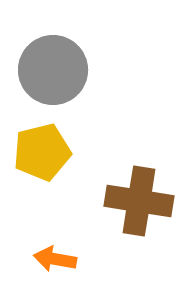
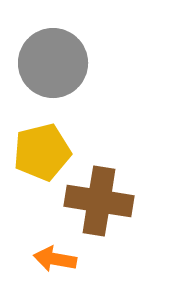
gray circle: moved 7 px up
brown cross: moved 40 px left
